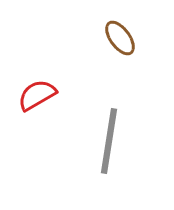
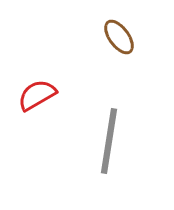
brown ellipse: moved 1 px left, 1 px up
